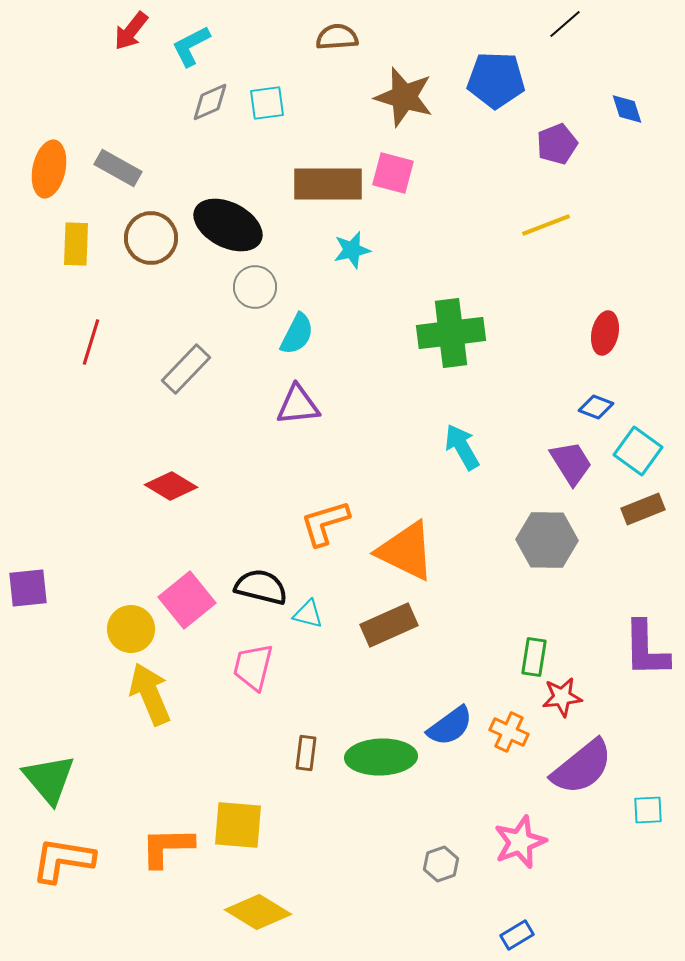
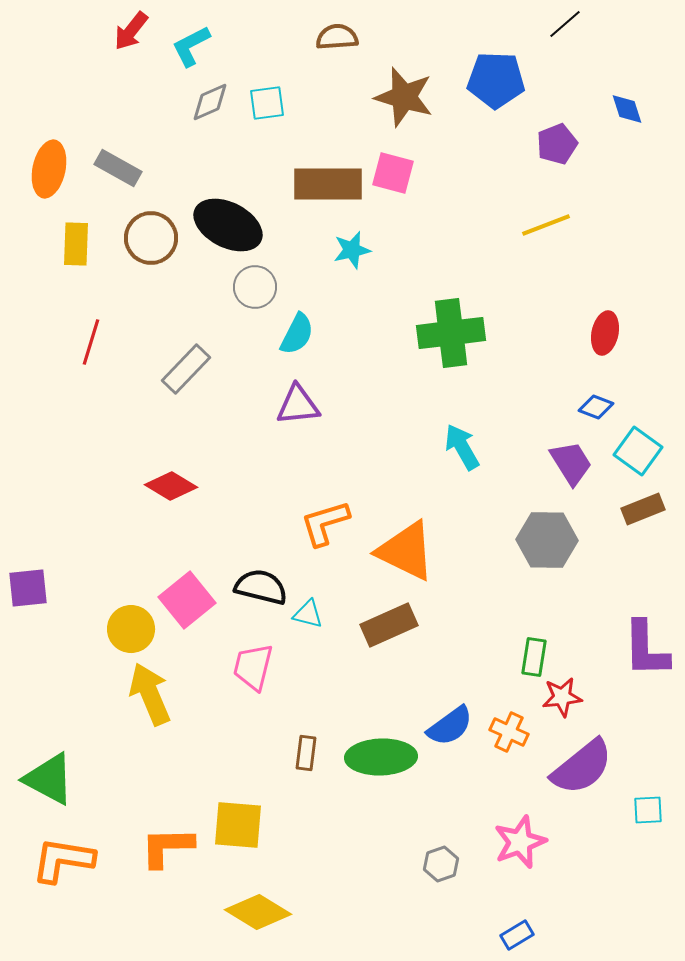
green triangle at (49, 779): rotated 22 degrees counterclockwise
